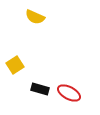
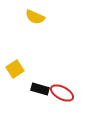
yellow square: moved 4 px down
red ellipse: moved 7 px left
